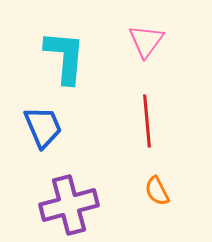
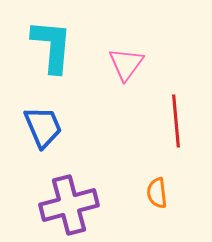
pink triangle: moved 20 px left, 23 px down
cyan L-shape: moved 13 px left, 11 px up
red line: moved 29 px right
orange semicircle: moved 2 px down; rotated 20 degrees clockwise
